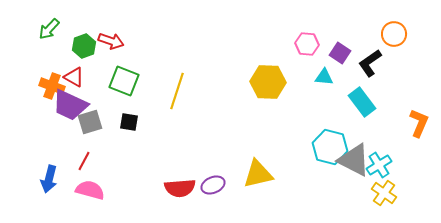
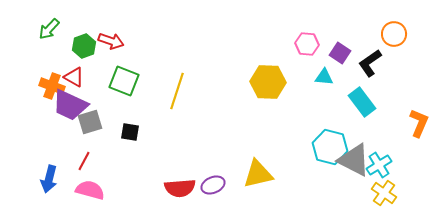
black square: moved 1 px right, 10 px down
